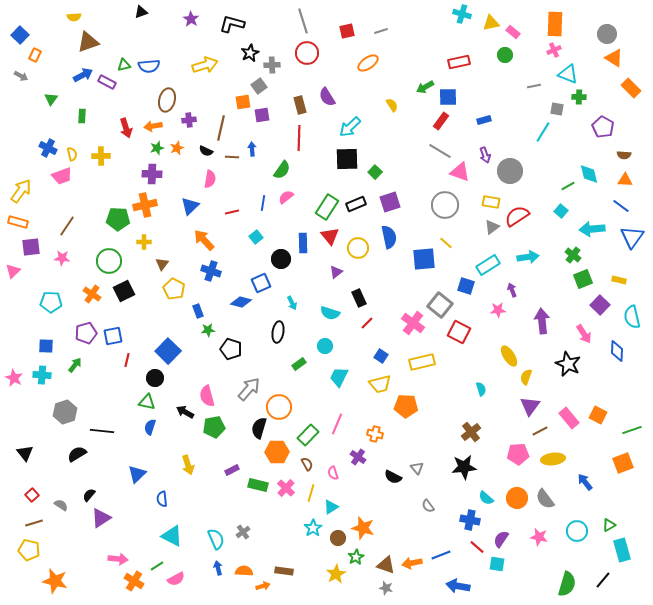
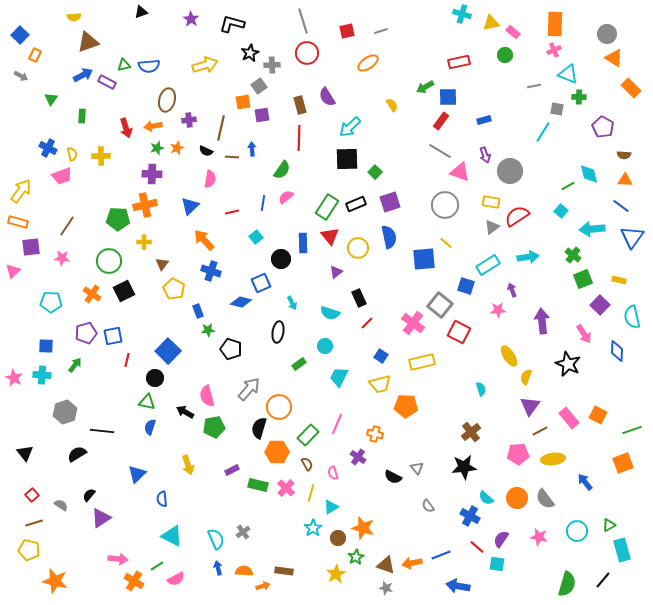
blue cross at (470, 520): moved 4 px up; rotated 18 degrees clockwise
